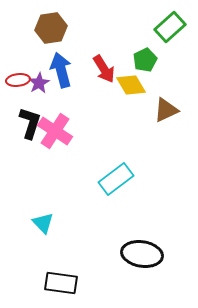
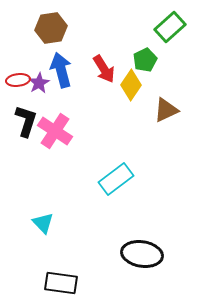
yellow diamond: rotated 64 degrees clockwise
black L-shape: moved 4 px left, 2 px up
